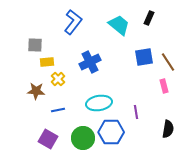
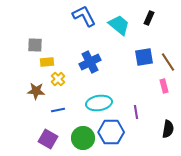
blue L-shape: moved 11 px right, 6 px up; rotated 65 degrees counterclockwise
